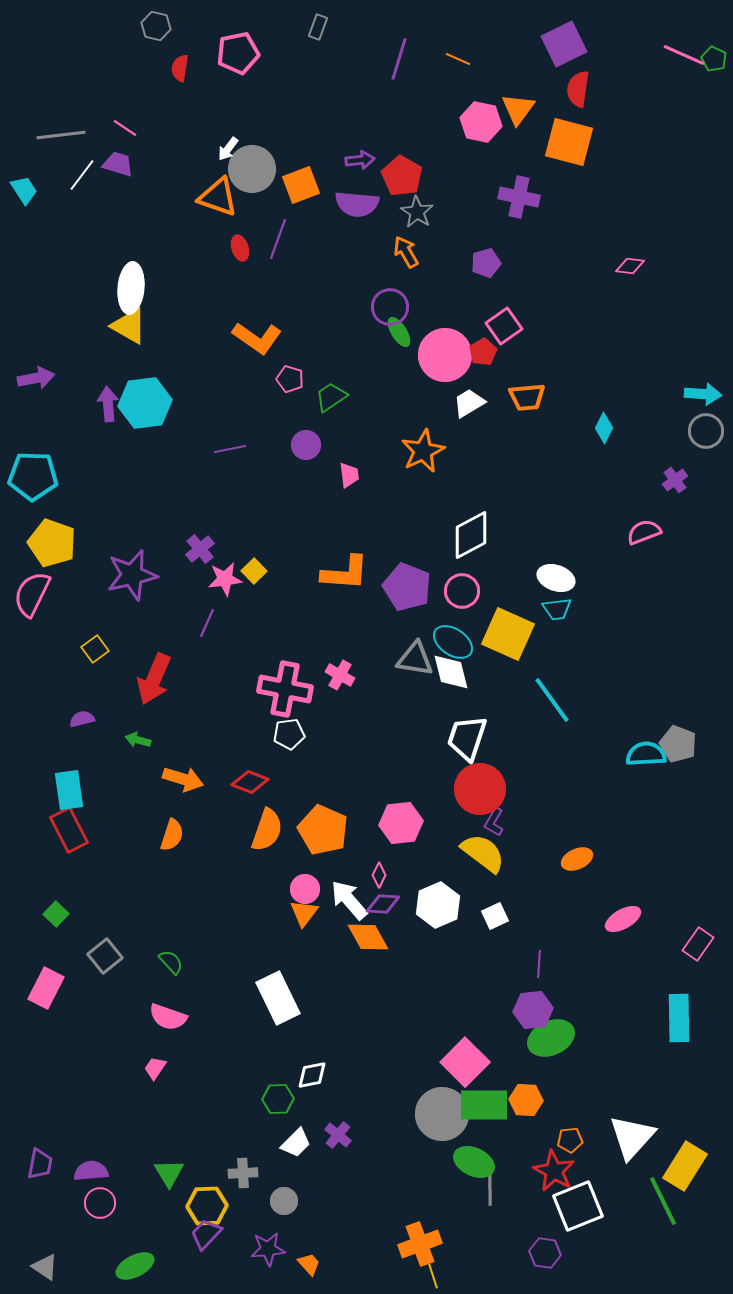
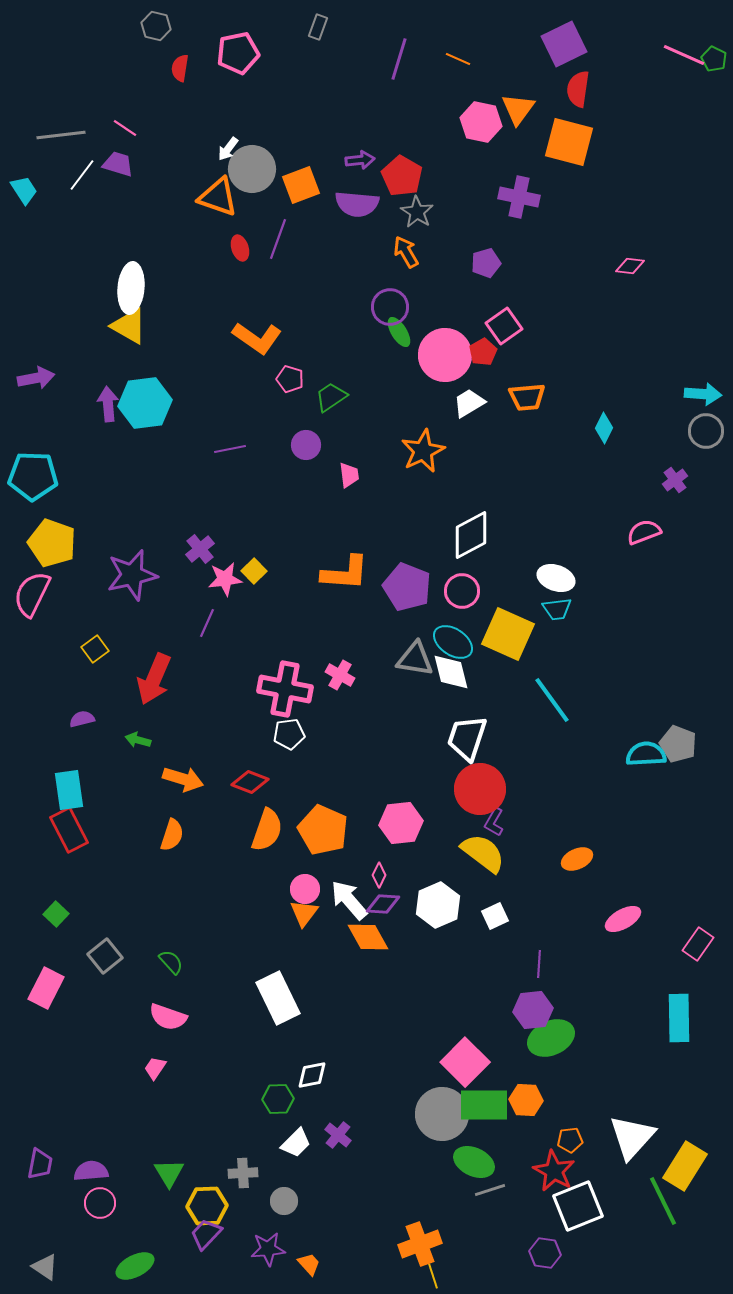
gray line at (490, 1190): rotated 72 degrees clockwise
